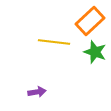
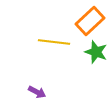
green star: moved 1 px right
purple arrow: rotated 36 degrees clockwise
